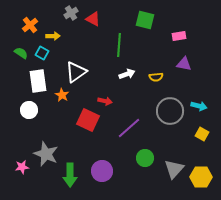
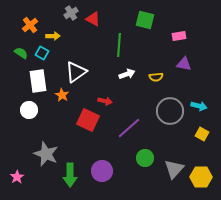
pink star: moved 5 px left, 10 px down; rotated 24 degrees counterclockwise
